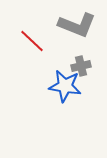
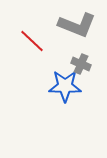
gray cross: moved 2 px up; rotated 36 degrees clockwise
blue star: rotated 8 degrees counterclockwise
